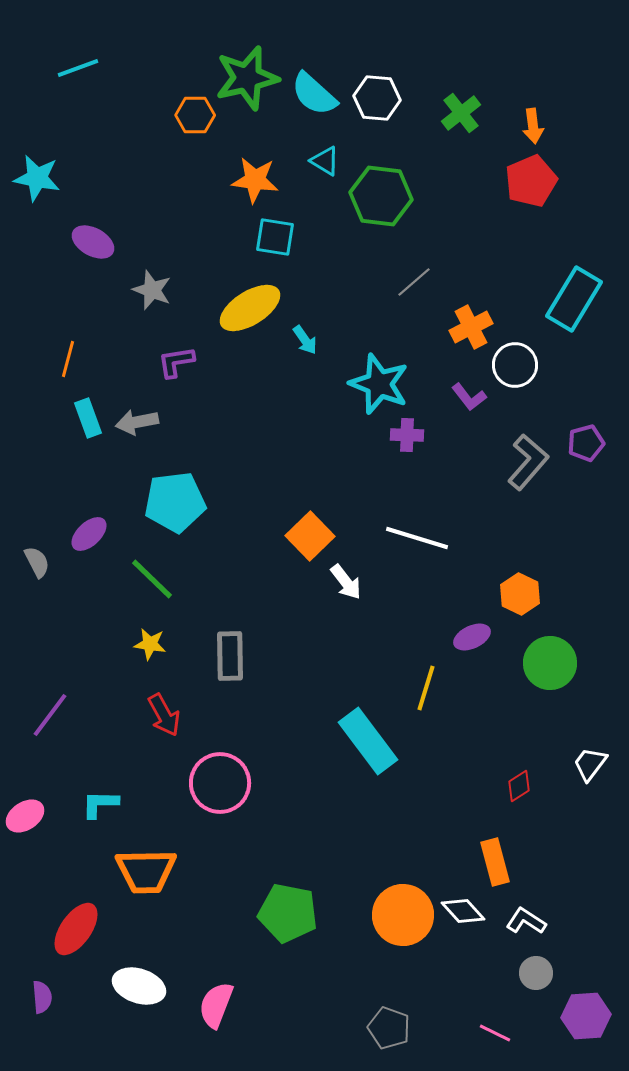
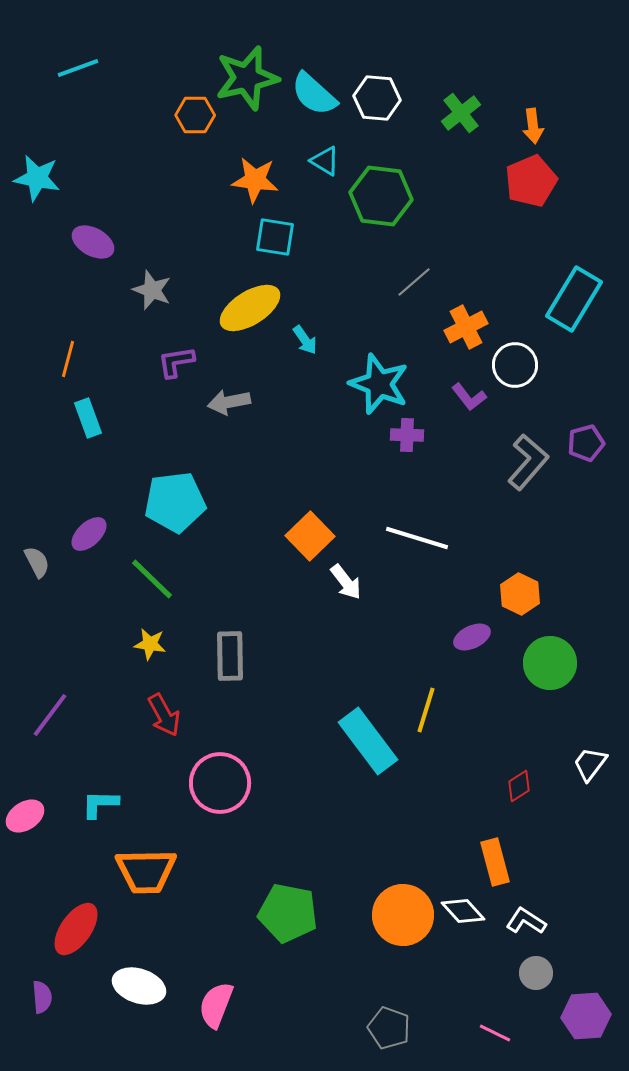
orange cross at (471, 327): moved 5 px left
gray arrow at (137, 422): moved 92 px right, 20 px up
yellow line at (426, 688): moved 22 px down
